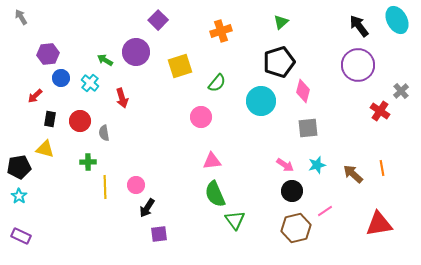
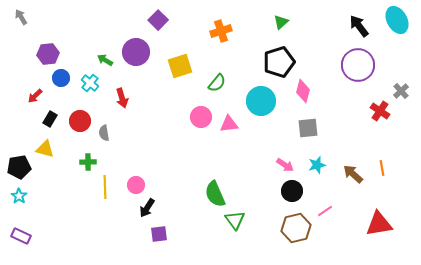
black rectangle at (50, 119): rotated 21 degrees clockwise
pink triangle at (212, 161): moved 17 px right, 37 px up
